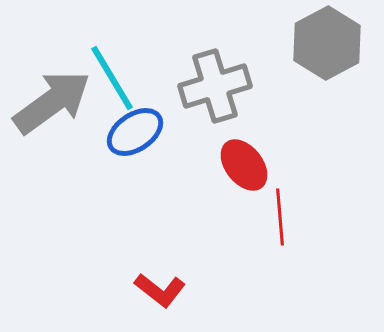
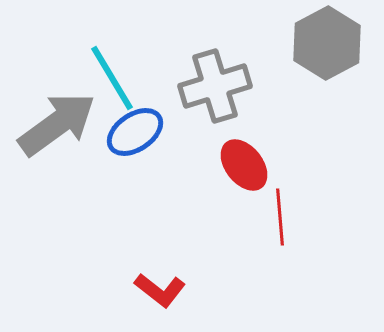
gray arrow: moved 5 px right, 22 px down
